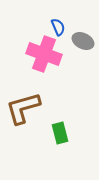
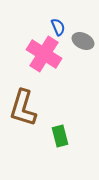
pink cross: rotated 12 degrees clockwise
brown L-shape: rotated 57 degrees counterclockwise
green rectangle: moved 3 px down
